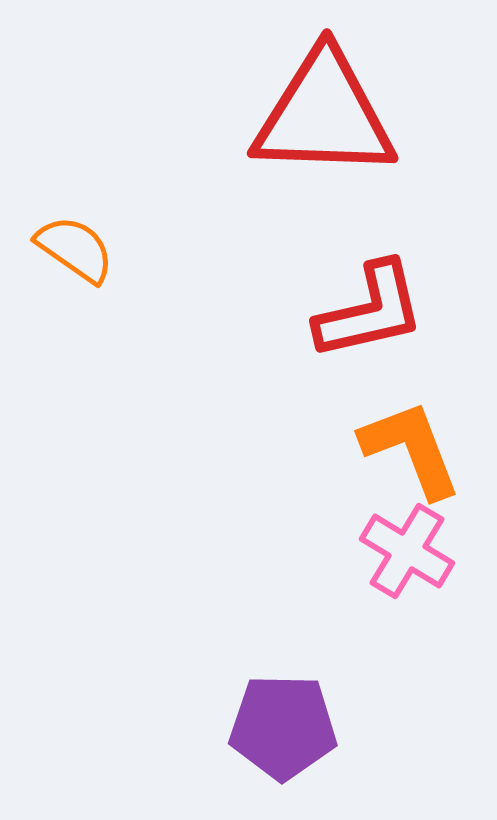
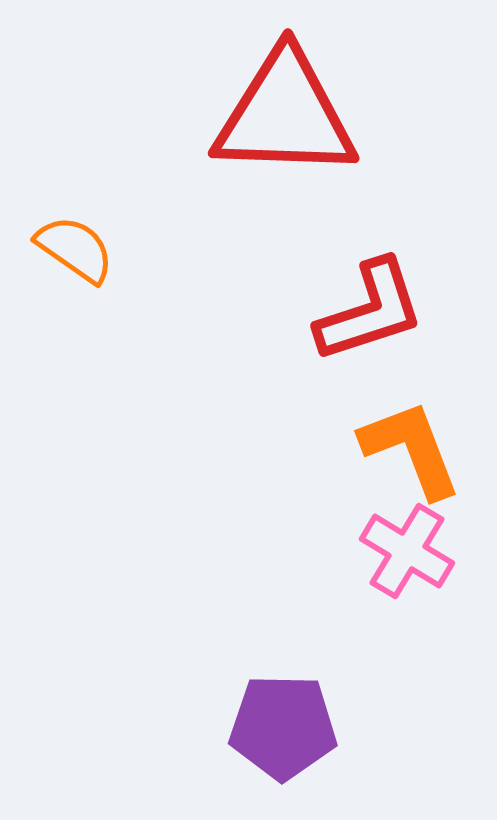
red triangle: moved 39 px left
red L-shape: rotated 5 degrees counterclockwise
